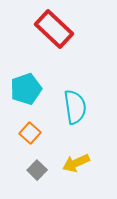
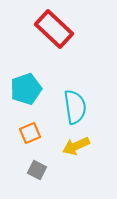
orange square: rotated 25 degrees clockwise
yellow arrow: moved 17 px up
gray square: rotated 18 degrees counterclockwise
